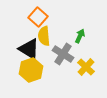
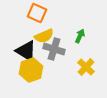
orange square: moved 1 px left, 4 px up; rotated 18 degrees counterclockwise
yellow semicircle: rotated 108 degrees counterclockwise
black triangle: moved 3 px left, 2 px down
gray cross: moved 9 px left, 5 px up; rotated 15 degrees counterclockwise
